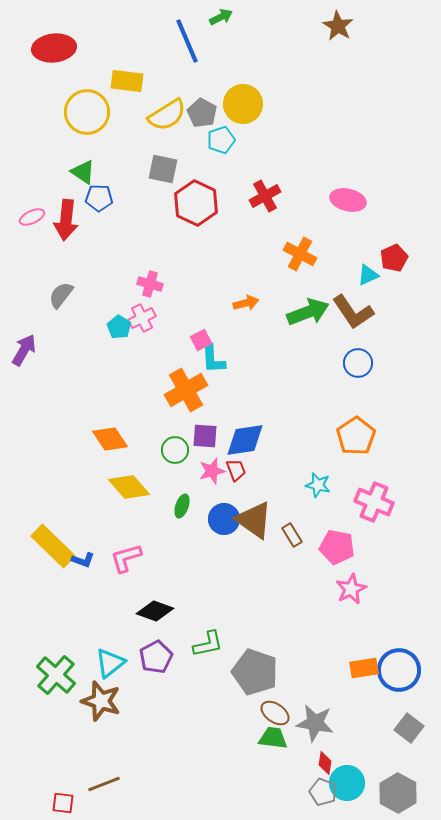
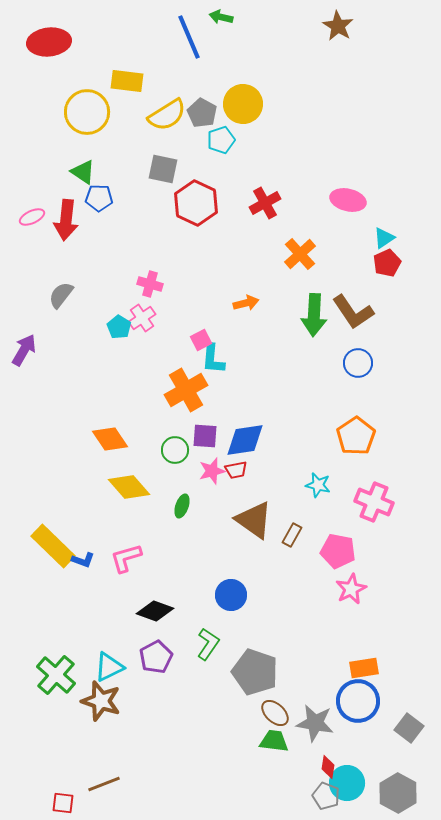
green arrow at (221, 17): rotated 140 degrees counterclockwise
blue line at (187, 41): moved 2 px right, 4 px up
red ellipse at (54, 48): moved 5 px left, 6 px up
red cross at (265, 196): moved 7 px down
orange cross at (300, 254): rotated 20 degrees clockwise
red pentagon at (394, 258): moved 7 px left, 5 px down
cyan triangle at (368, 275): moved 16 px right, 37 px up; rotated 10 degrees counterclockwise
green arrow at (308, 312): moved 6 px right, 3 px down; rotated 114 degrees clockwise
pink cross at (142, 318): rotated 8 degrees counterclockwise
cyan L-shape at (213, 359): rotated 8 degrees clockwise
red trapezoid at (236, 470): rotated 100 degrees clockwise
blue circle at (224, 519): moved 7 px right, 76 px down
brown rectangle at (292, 535): rotated 60 degrees clockwise
pink pentagon at (337, 547): moved 1 px right, 4 px down
green L-shape at (208, 644): rotated 44 degrees counterclockwise
cyan triangle at (110, 663): moved 1 px left, 4 px down; rotated 12 degrees clockwise
blue circle at (399, 670): moved 41 px left, 31 px down
brown ellipse at (275, 713): rotated 8 degrees clockwise
green trapezoid at (273, 738): moved 1 px right, 3 px down
red diamond at (325, 763): moved 3 px right, 4 px down
gray pentagon at (323, 792): moved 3 px right, 4 px down
